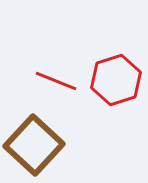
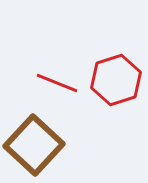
red line: moved 1 px right, 2 px down
